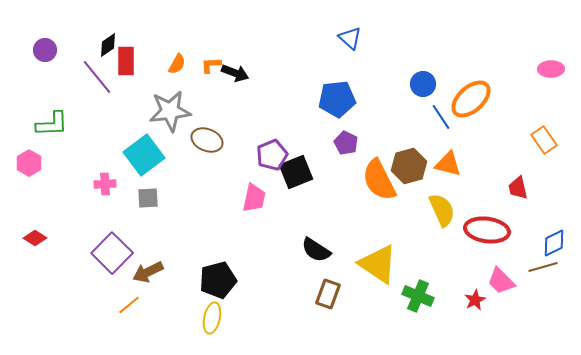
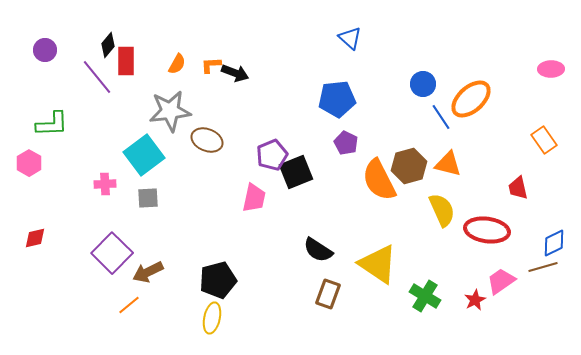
black diamond at (108, 45): rotated 15 degrees counterclockwise
red diamond at (35, 238): rotated 45 degrees counterclockwise
black semicircle at (316, 250): moved 2 px right
pink trapezoid at (501, 281): rotated 100 degrees clockwise
green cross at (418, 296): moved 7 px right; rotated 8 degrees clockwise
